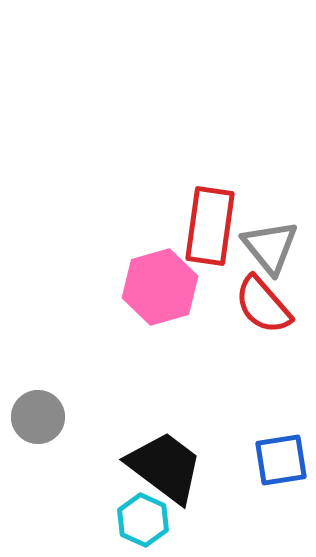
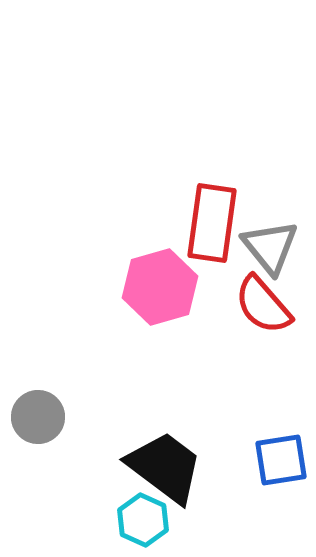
red rectangle: moved 2 px right, 3 px up
